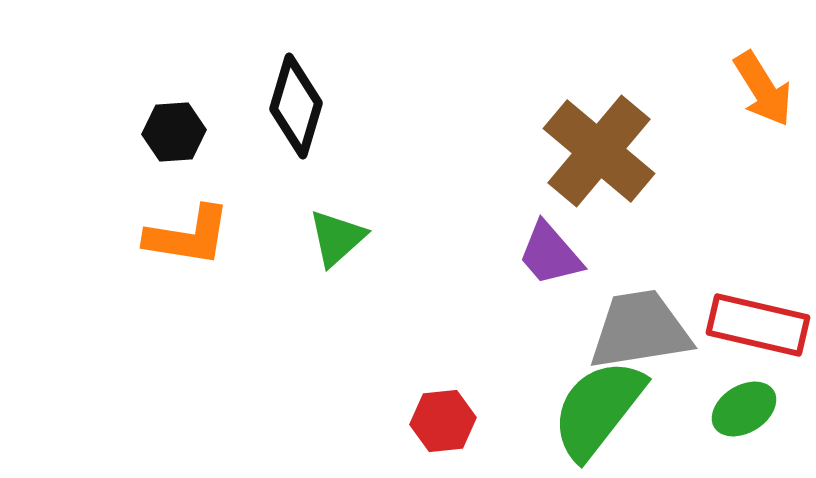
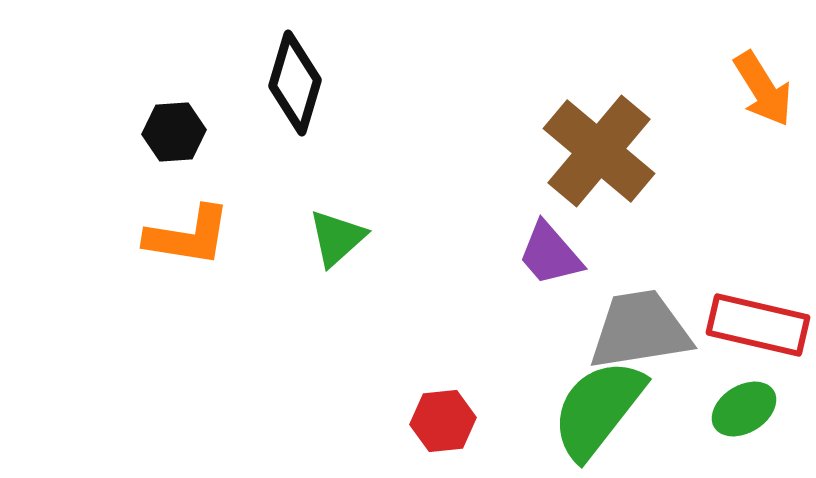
black diamond: moved 1 px left, 23 px up
